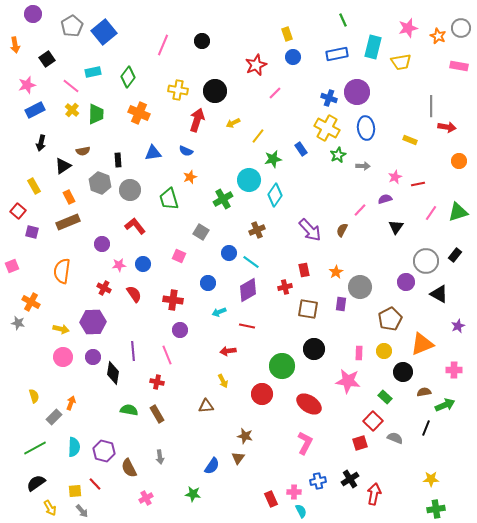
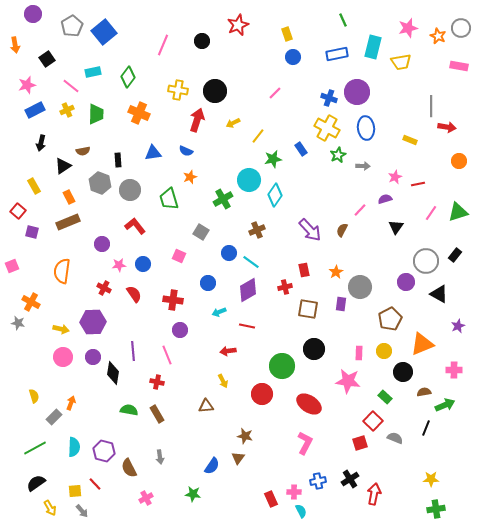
red star at (256, 65): moved 18 px left, 40 px up
yellow cross at (72, 110): moved 5 px left; rotated 24 degrees clockwise
